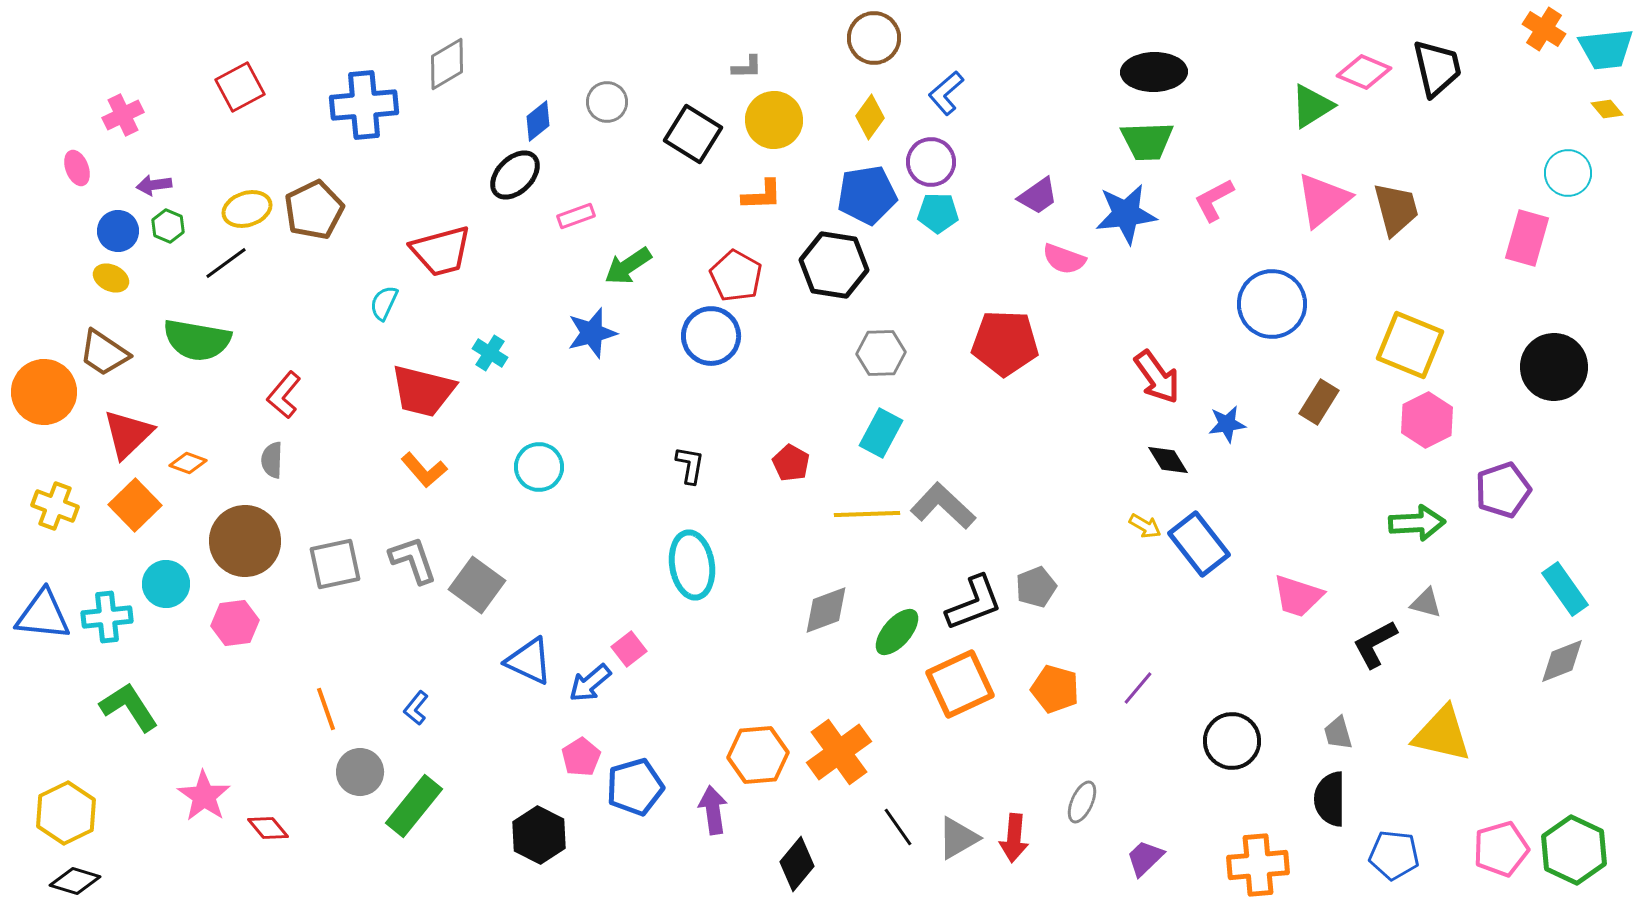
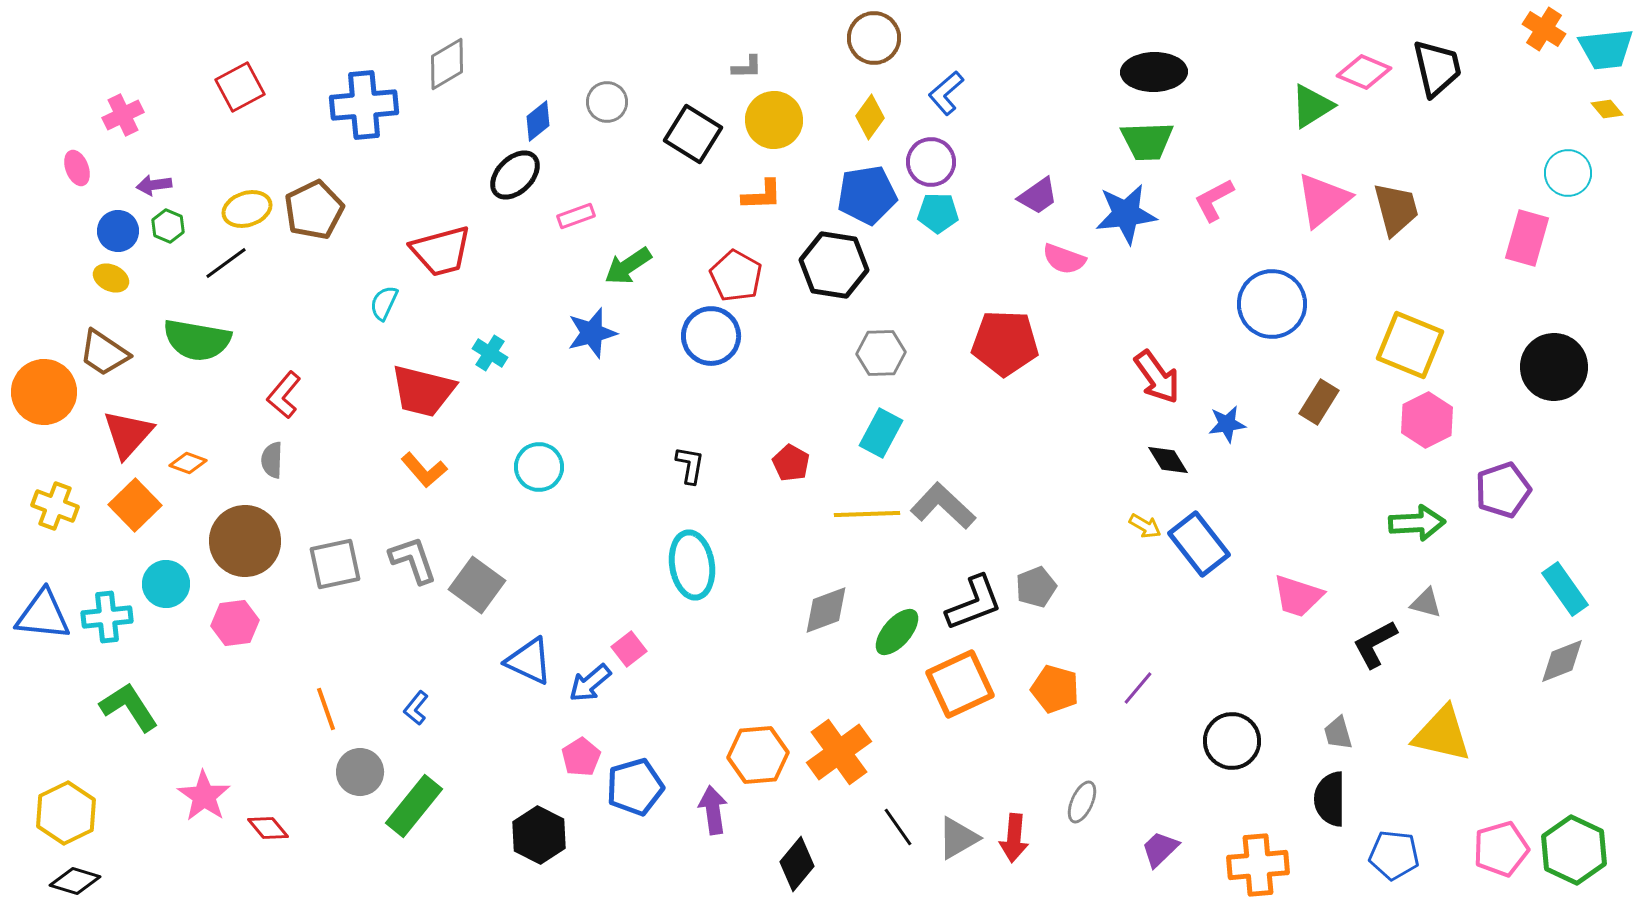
red triangle at (128, 434): rotated 4 degrees counterclockwise
purple trapezoid at (1145, 858): moved 15 px right, 9 px up
